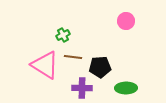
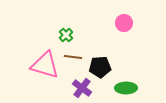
pink circle: moved 2 px left, 2 px down
green cross: moved 3 px right; rotated 16 degrees counterclockwise
pink triangle: rotated 16 degrees counterclockwise
purple cross: rotated 36 degrees clockwise
